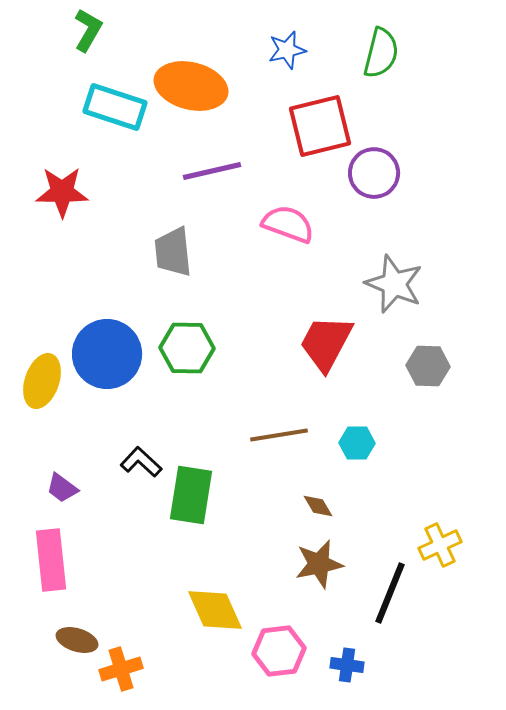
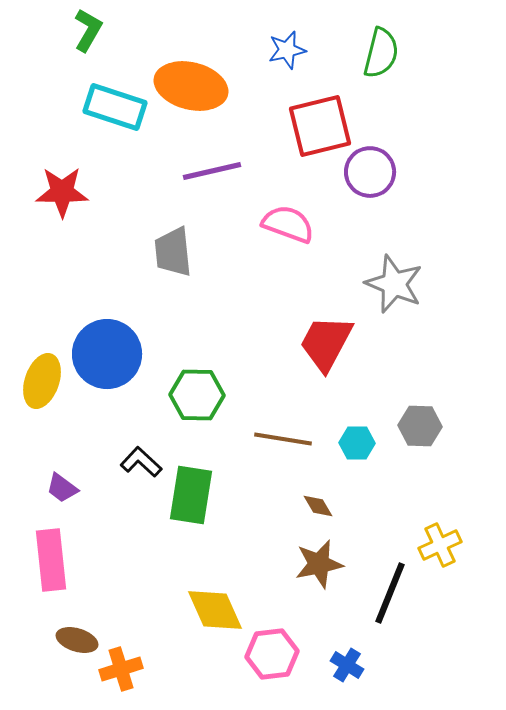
purple circle: moved 4 px left, 1 px up
green hexagon: moved 10 px right, 47 px down
gray hexagon: moved 8 px left, 60 px down
brown line: moved 4 px right, 4 px down; rotated 18 degrees clockwise
pink hexagon: moved 7 px left, 3 px down
blue cross: rotated 24 degrees clockwise
